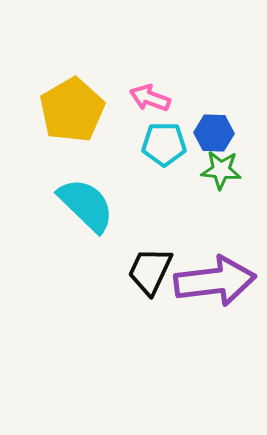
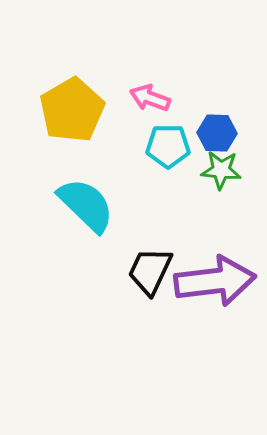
blue hexagon: moved 3 px right
cyan pentagon: moved 4 px right, 2 px down
